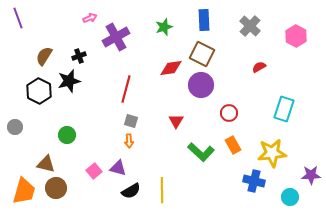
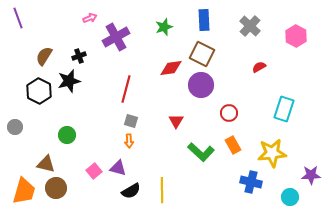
blue cross: moved 3 px left, 1 px down
